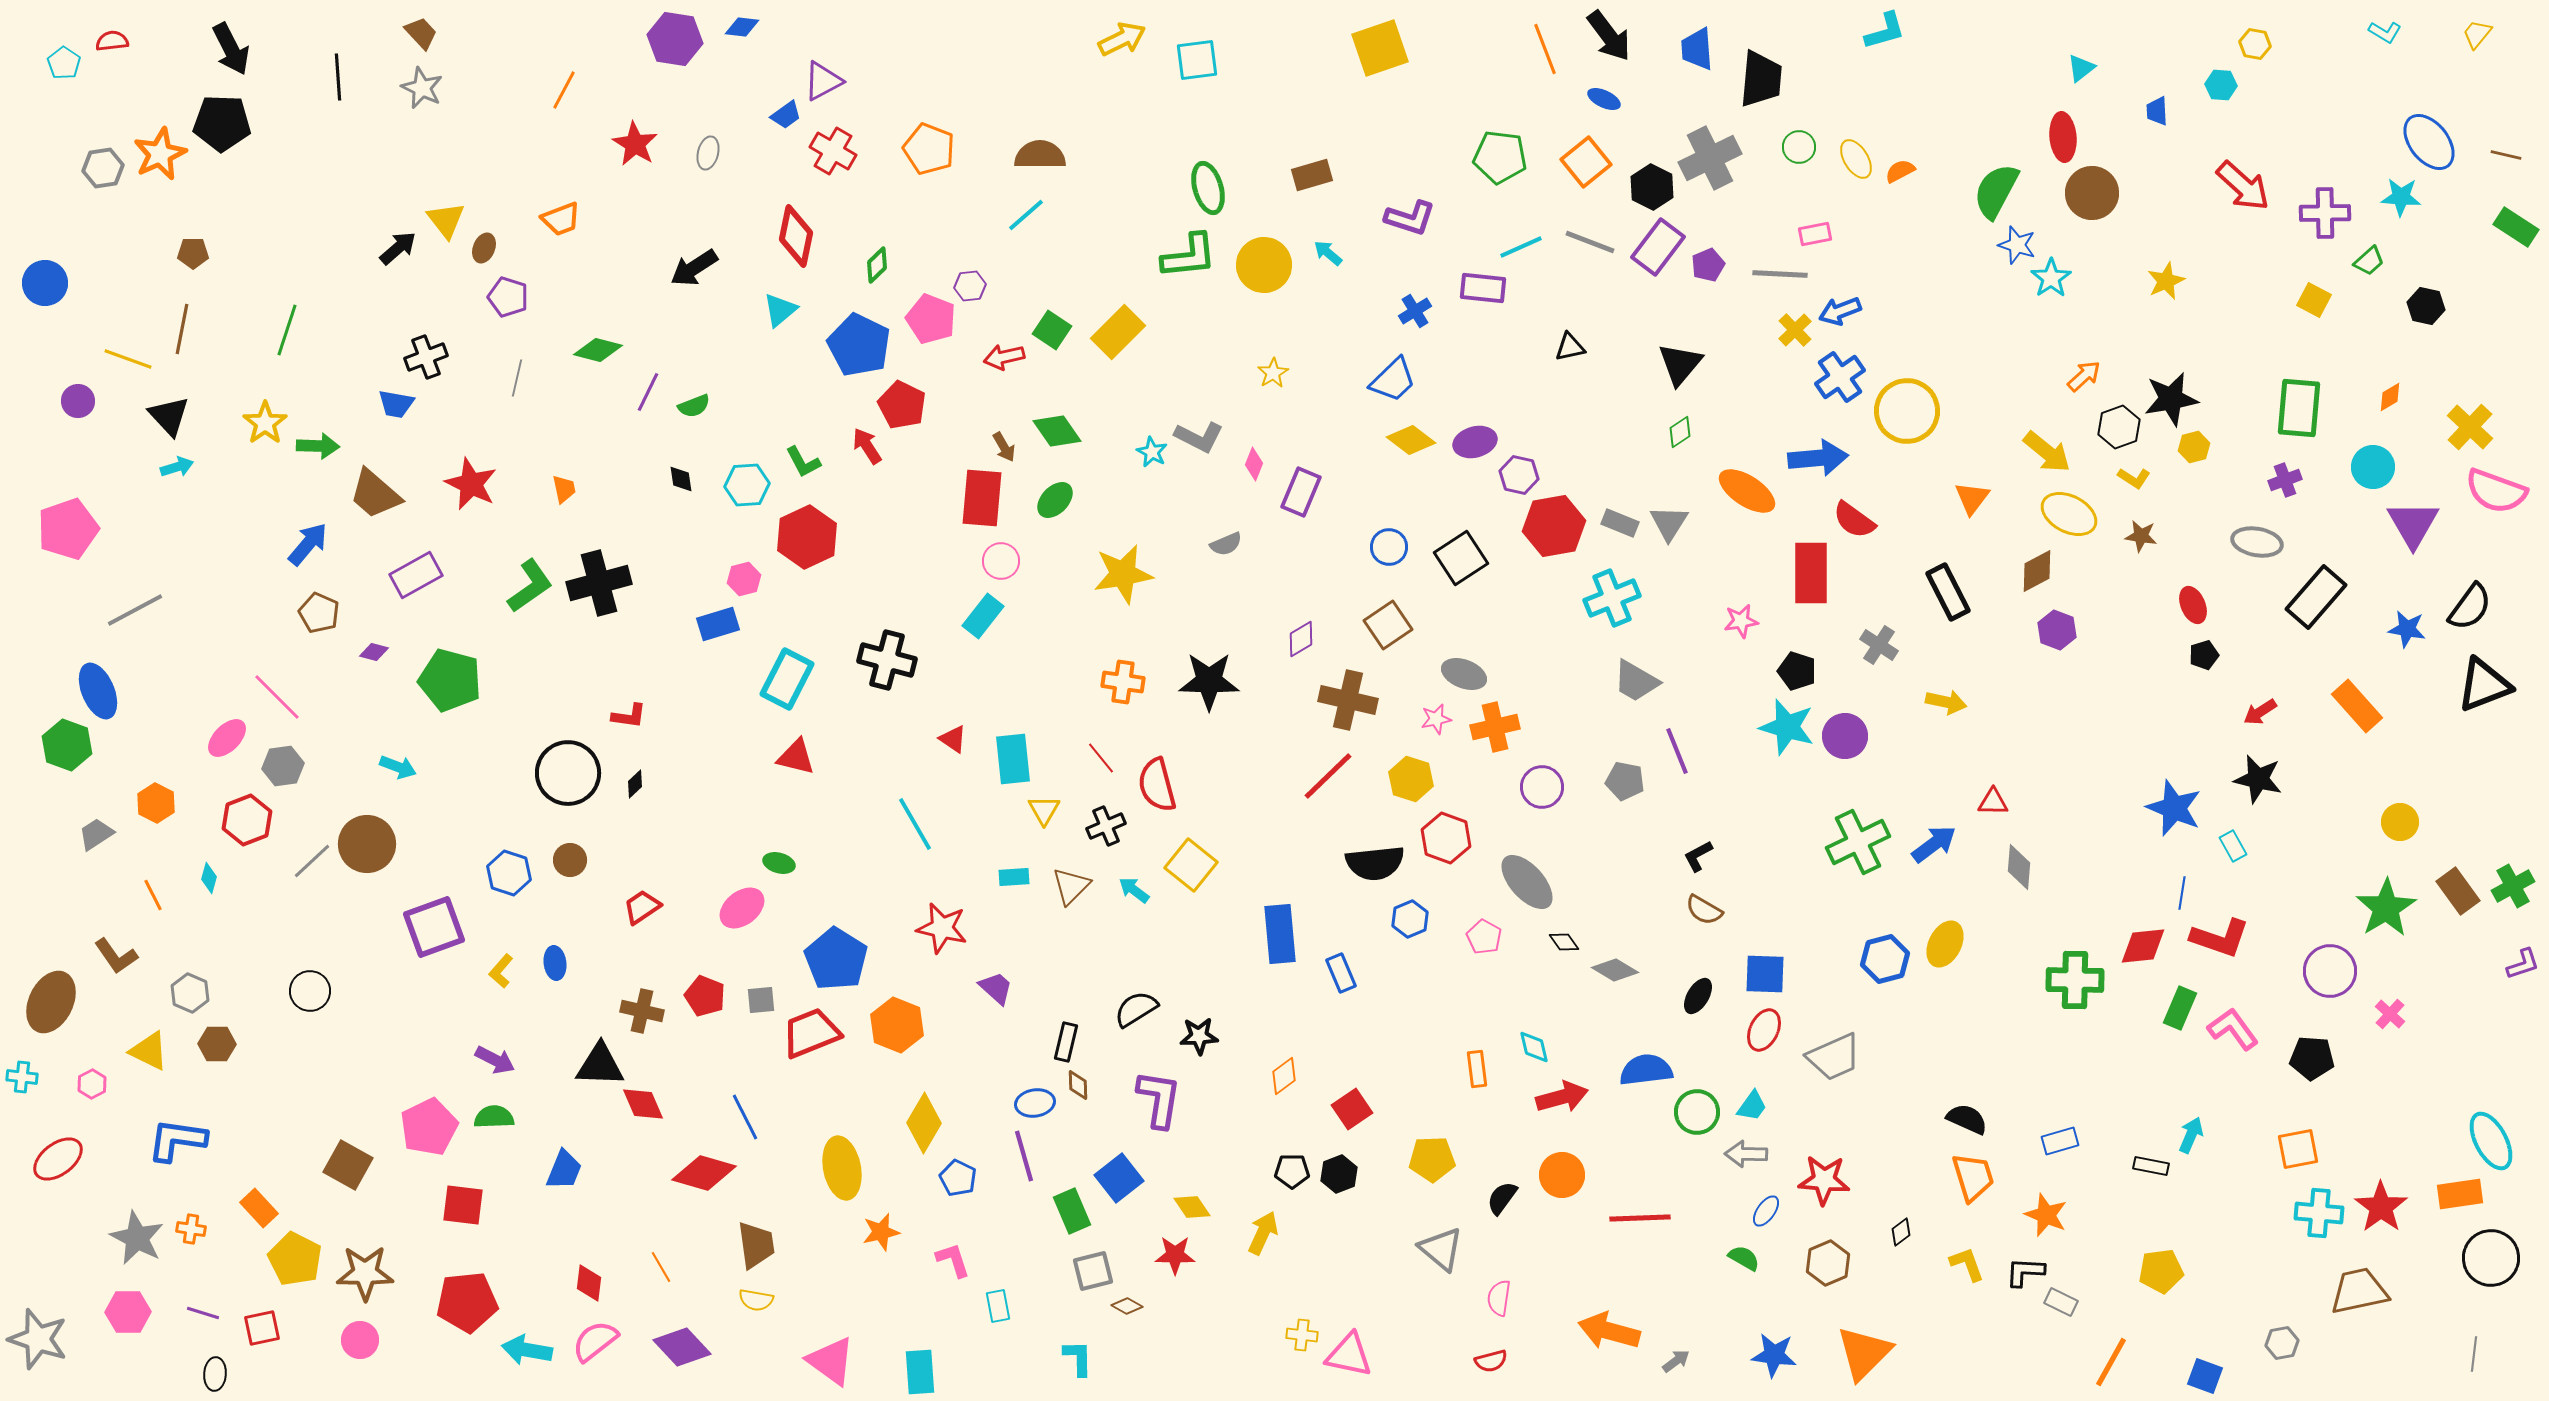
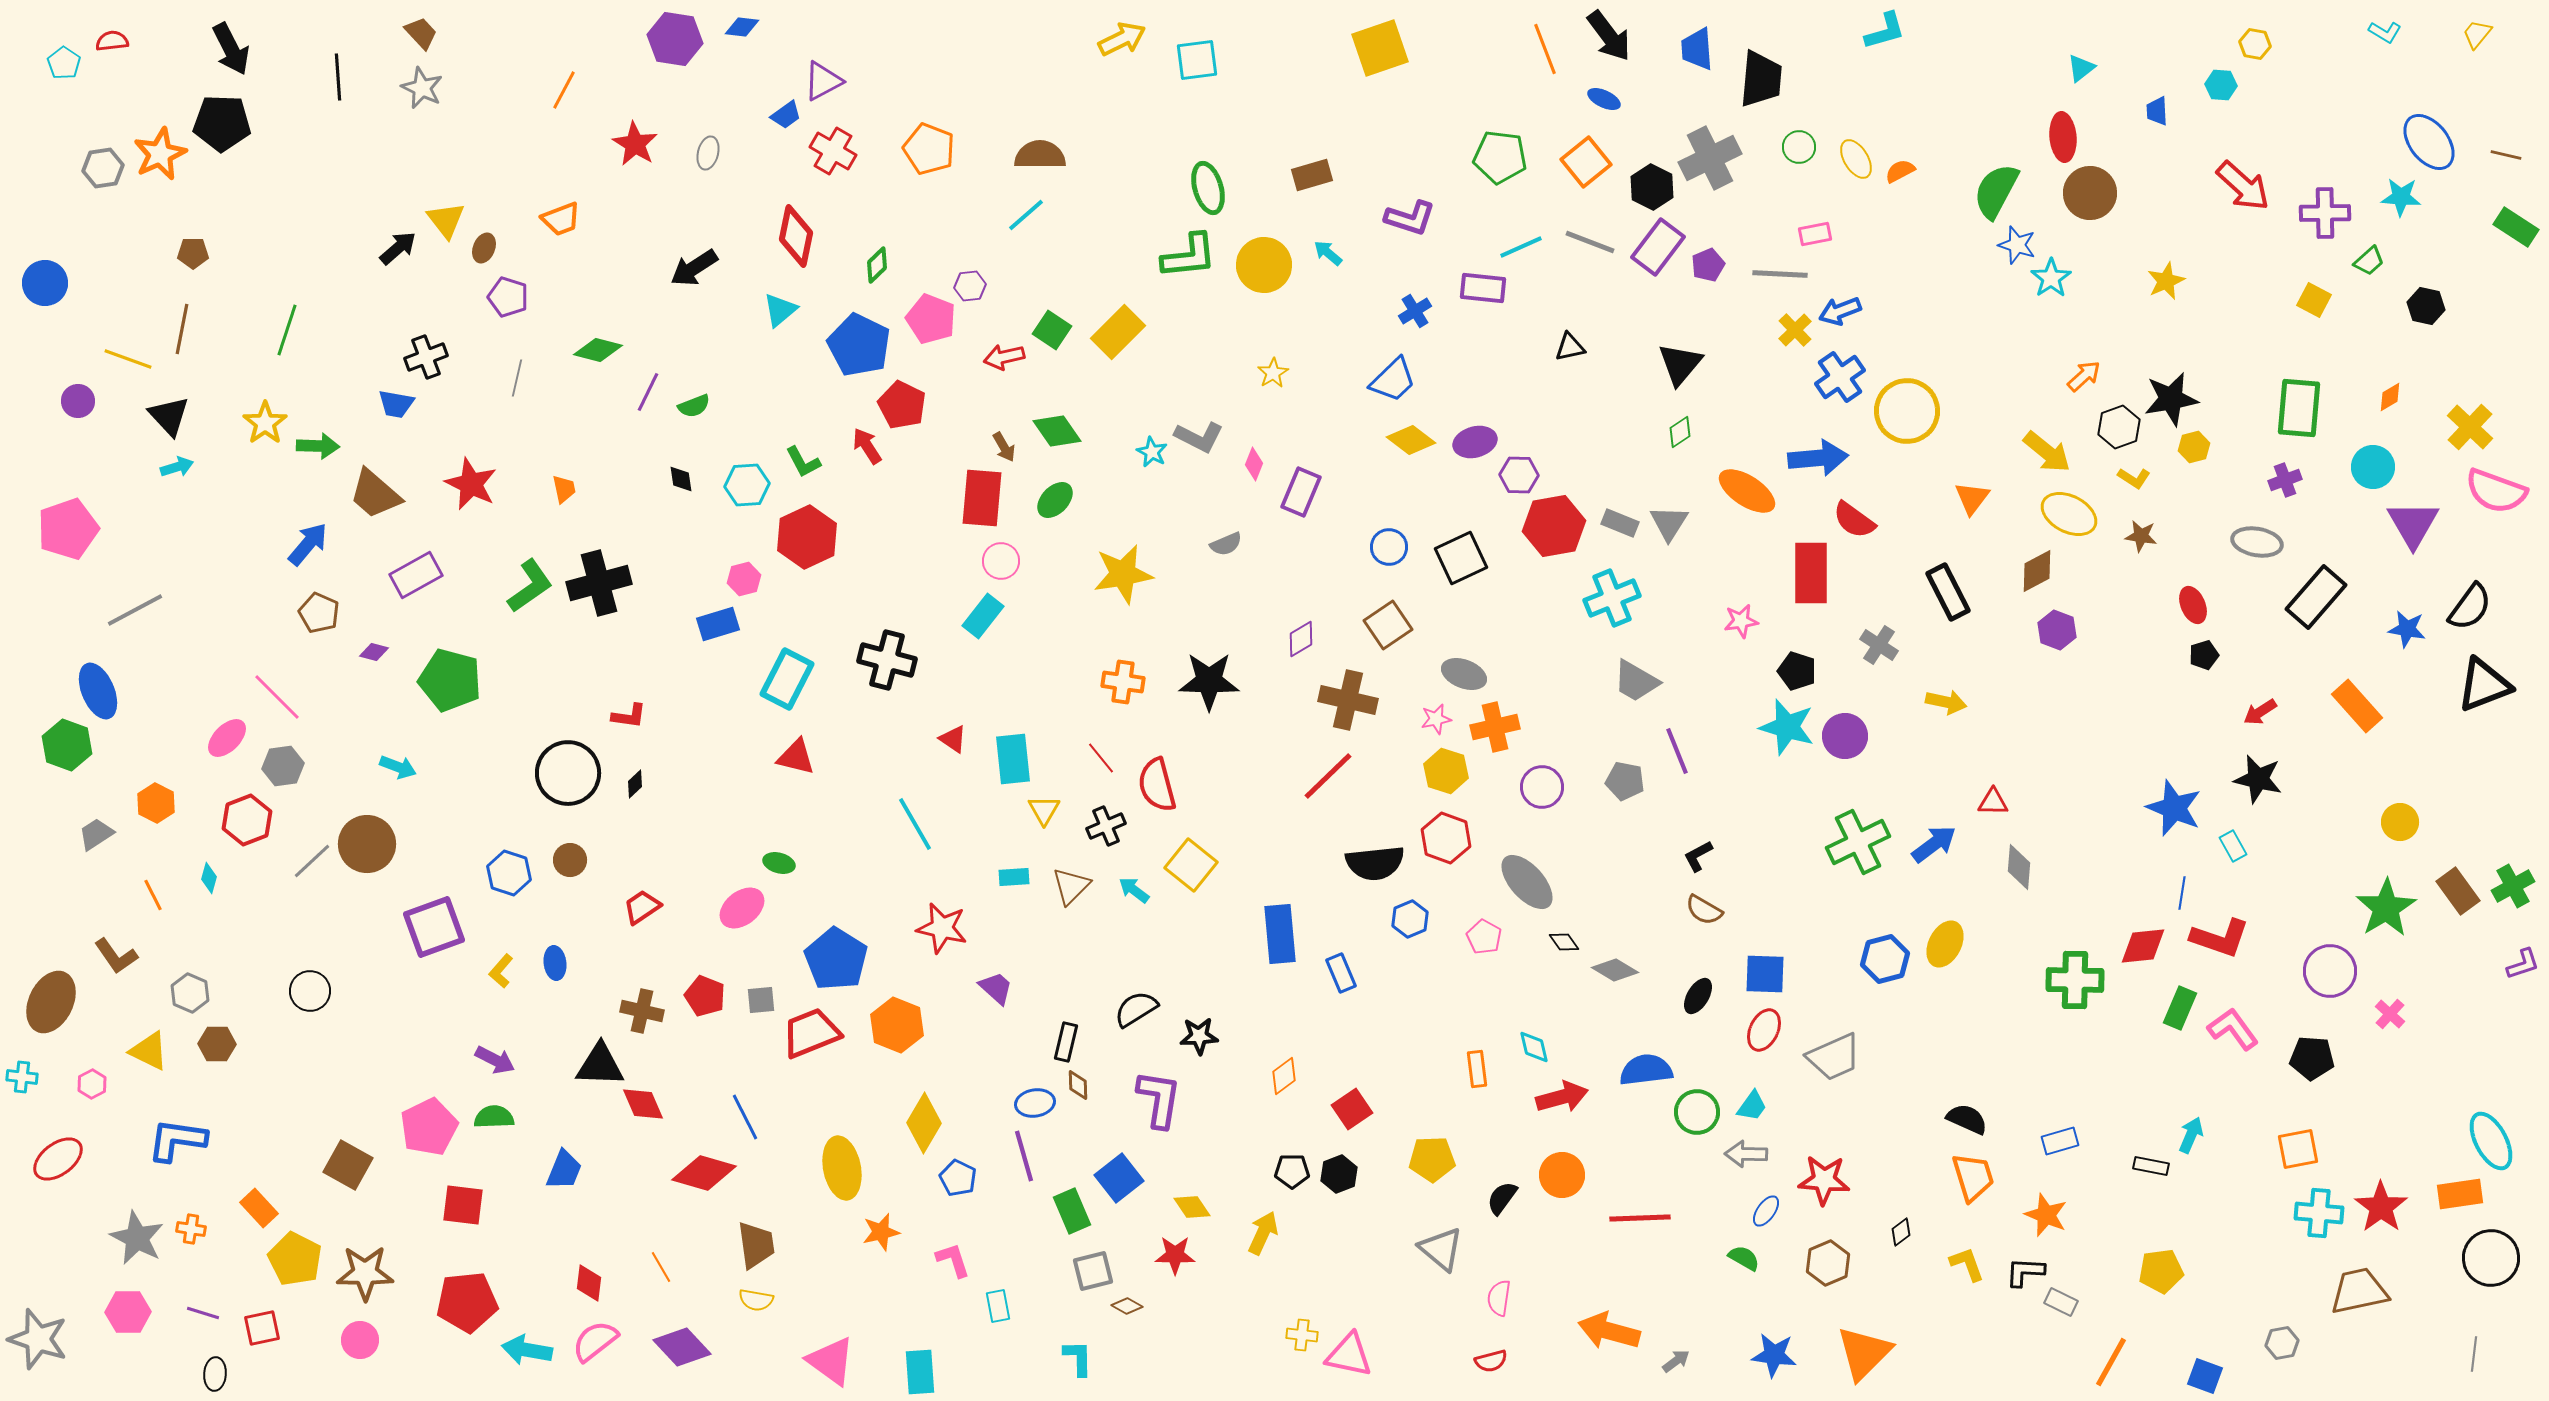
brown circle at (2092, 193): moved 2 px left
purple hexagon at (1519, 475): rotated 12 degrees counterclockwise
black square at (1461, 558): rotated 8 degrees clockwise
yellow hexagon at (1411, 779): moved 35 px right, 8 px up
